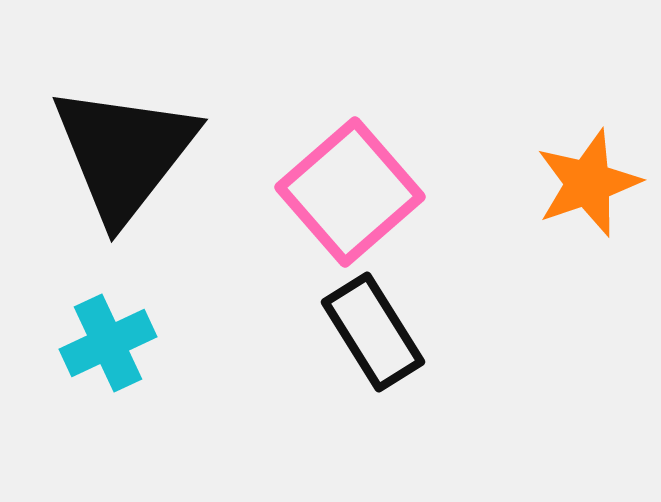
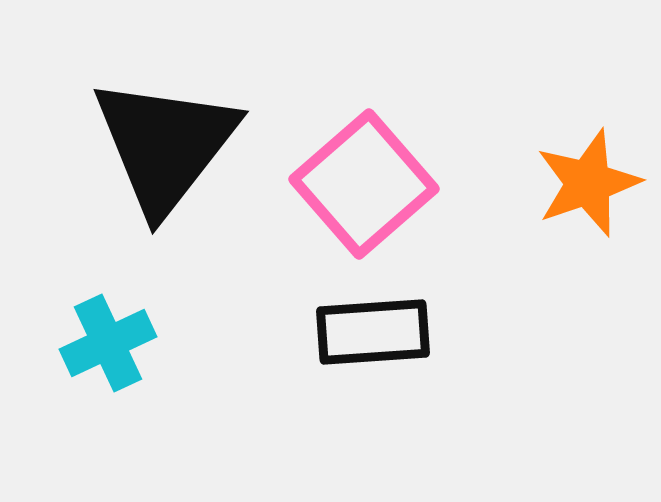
black triangle: moved 41 px right, 8 px up
pink square: moved 14 px right, 8 px up
black rectangle: rotated 62 degrees counterclockwise
